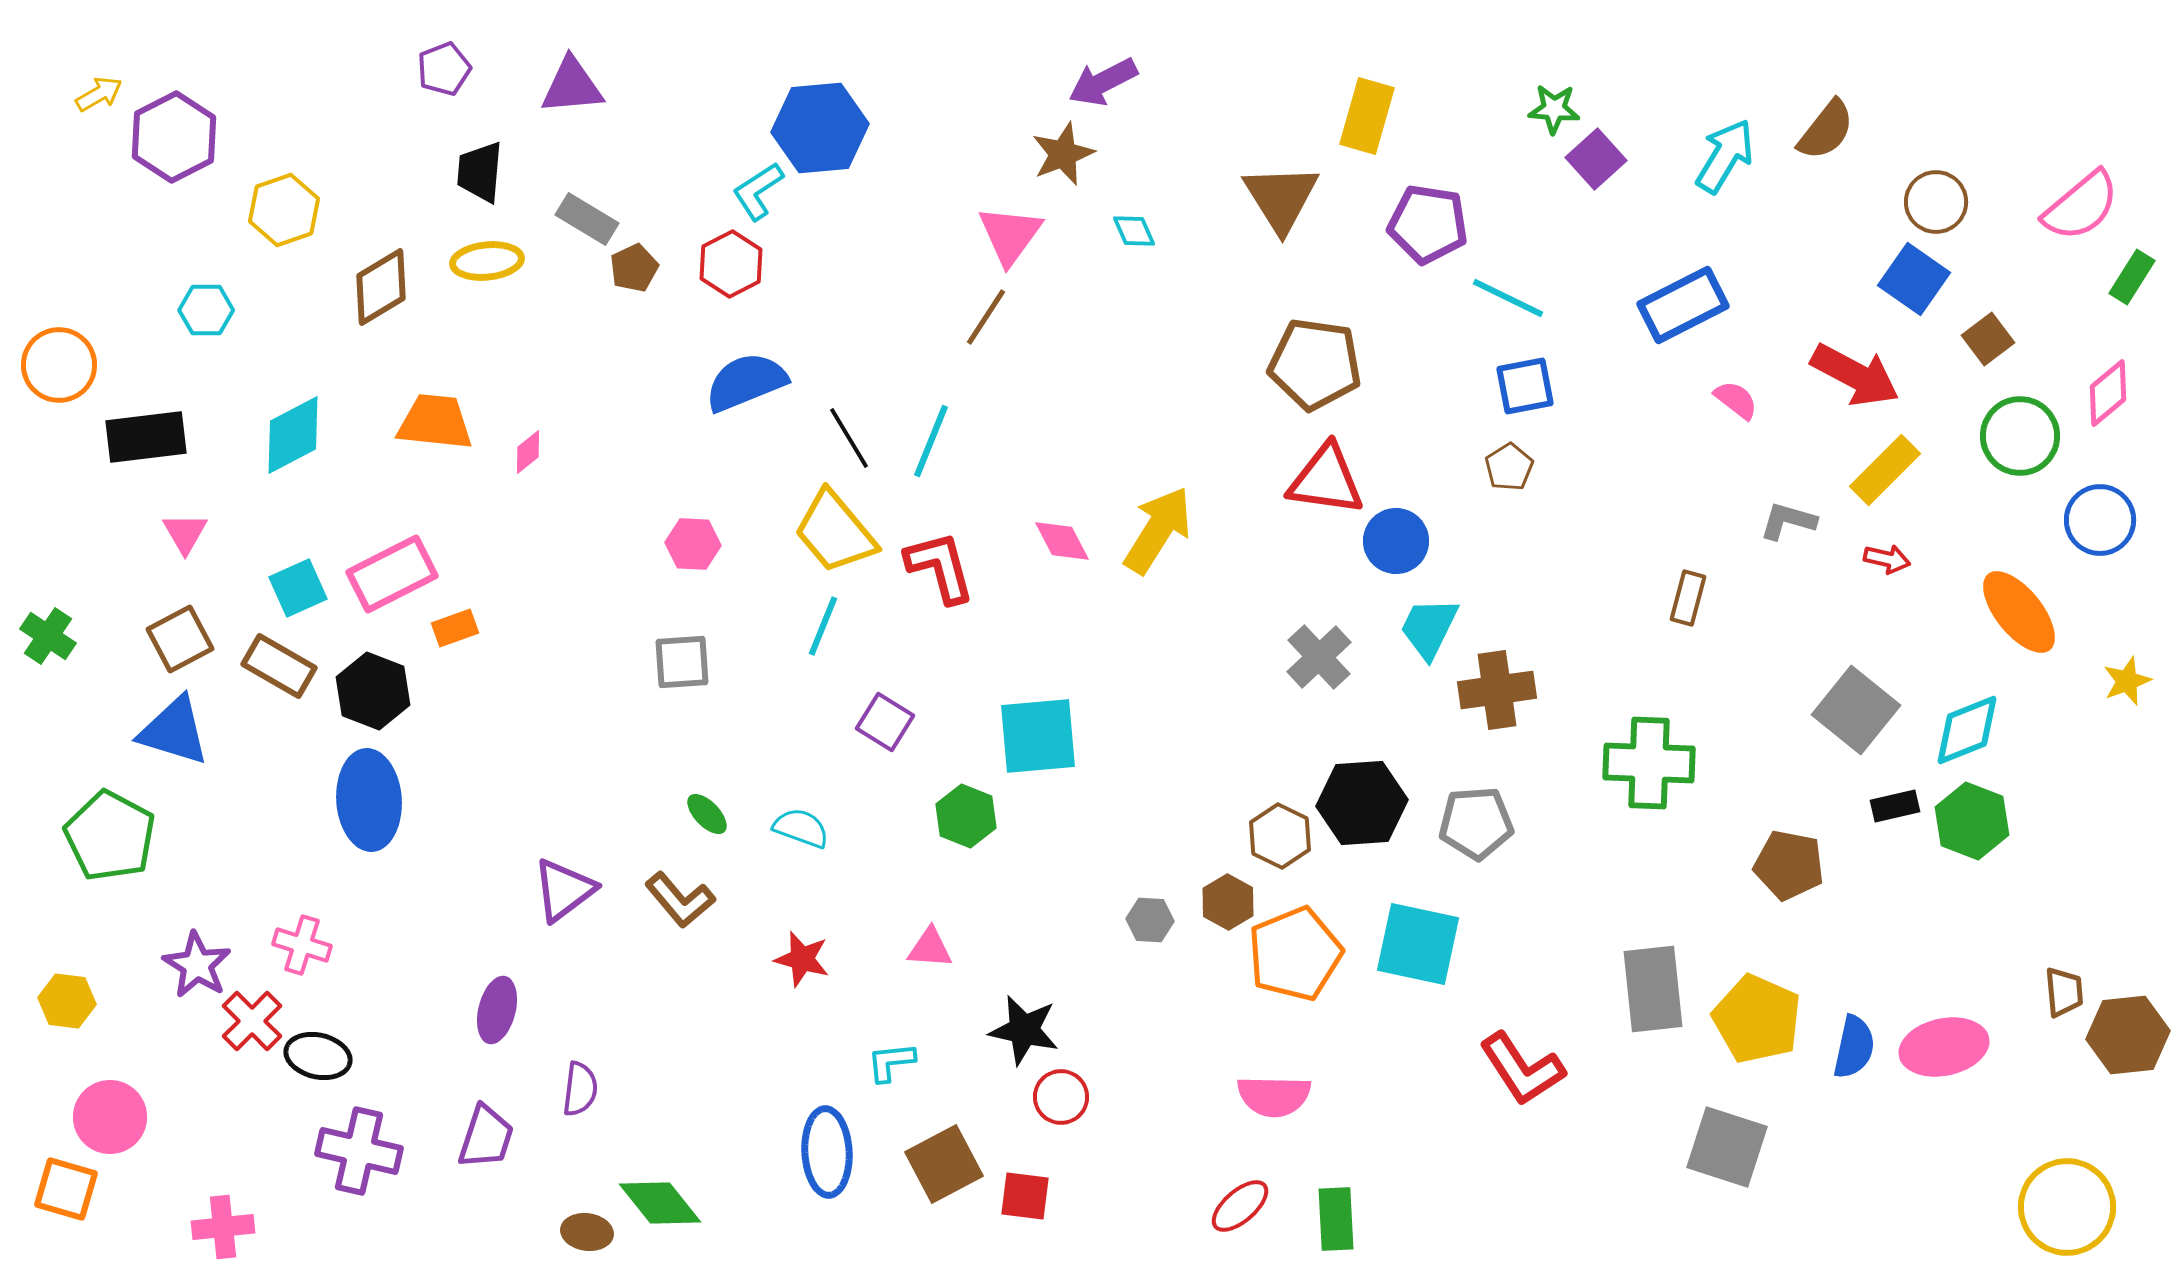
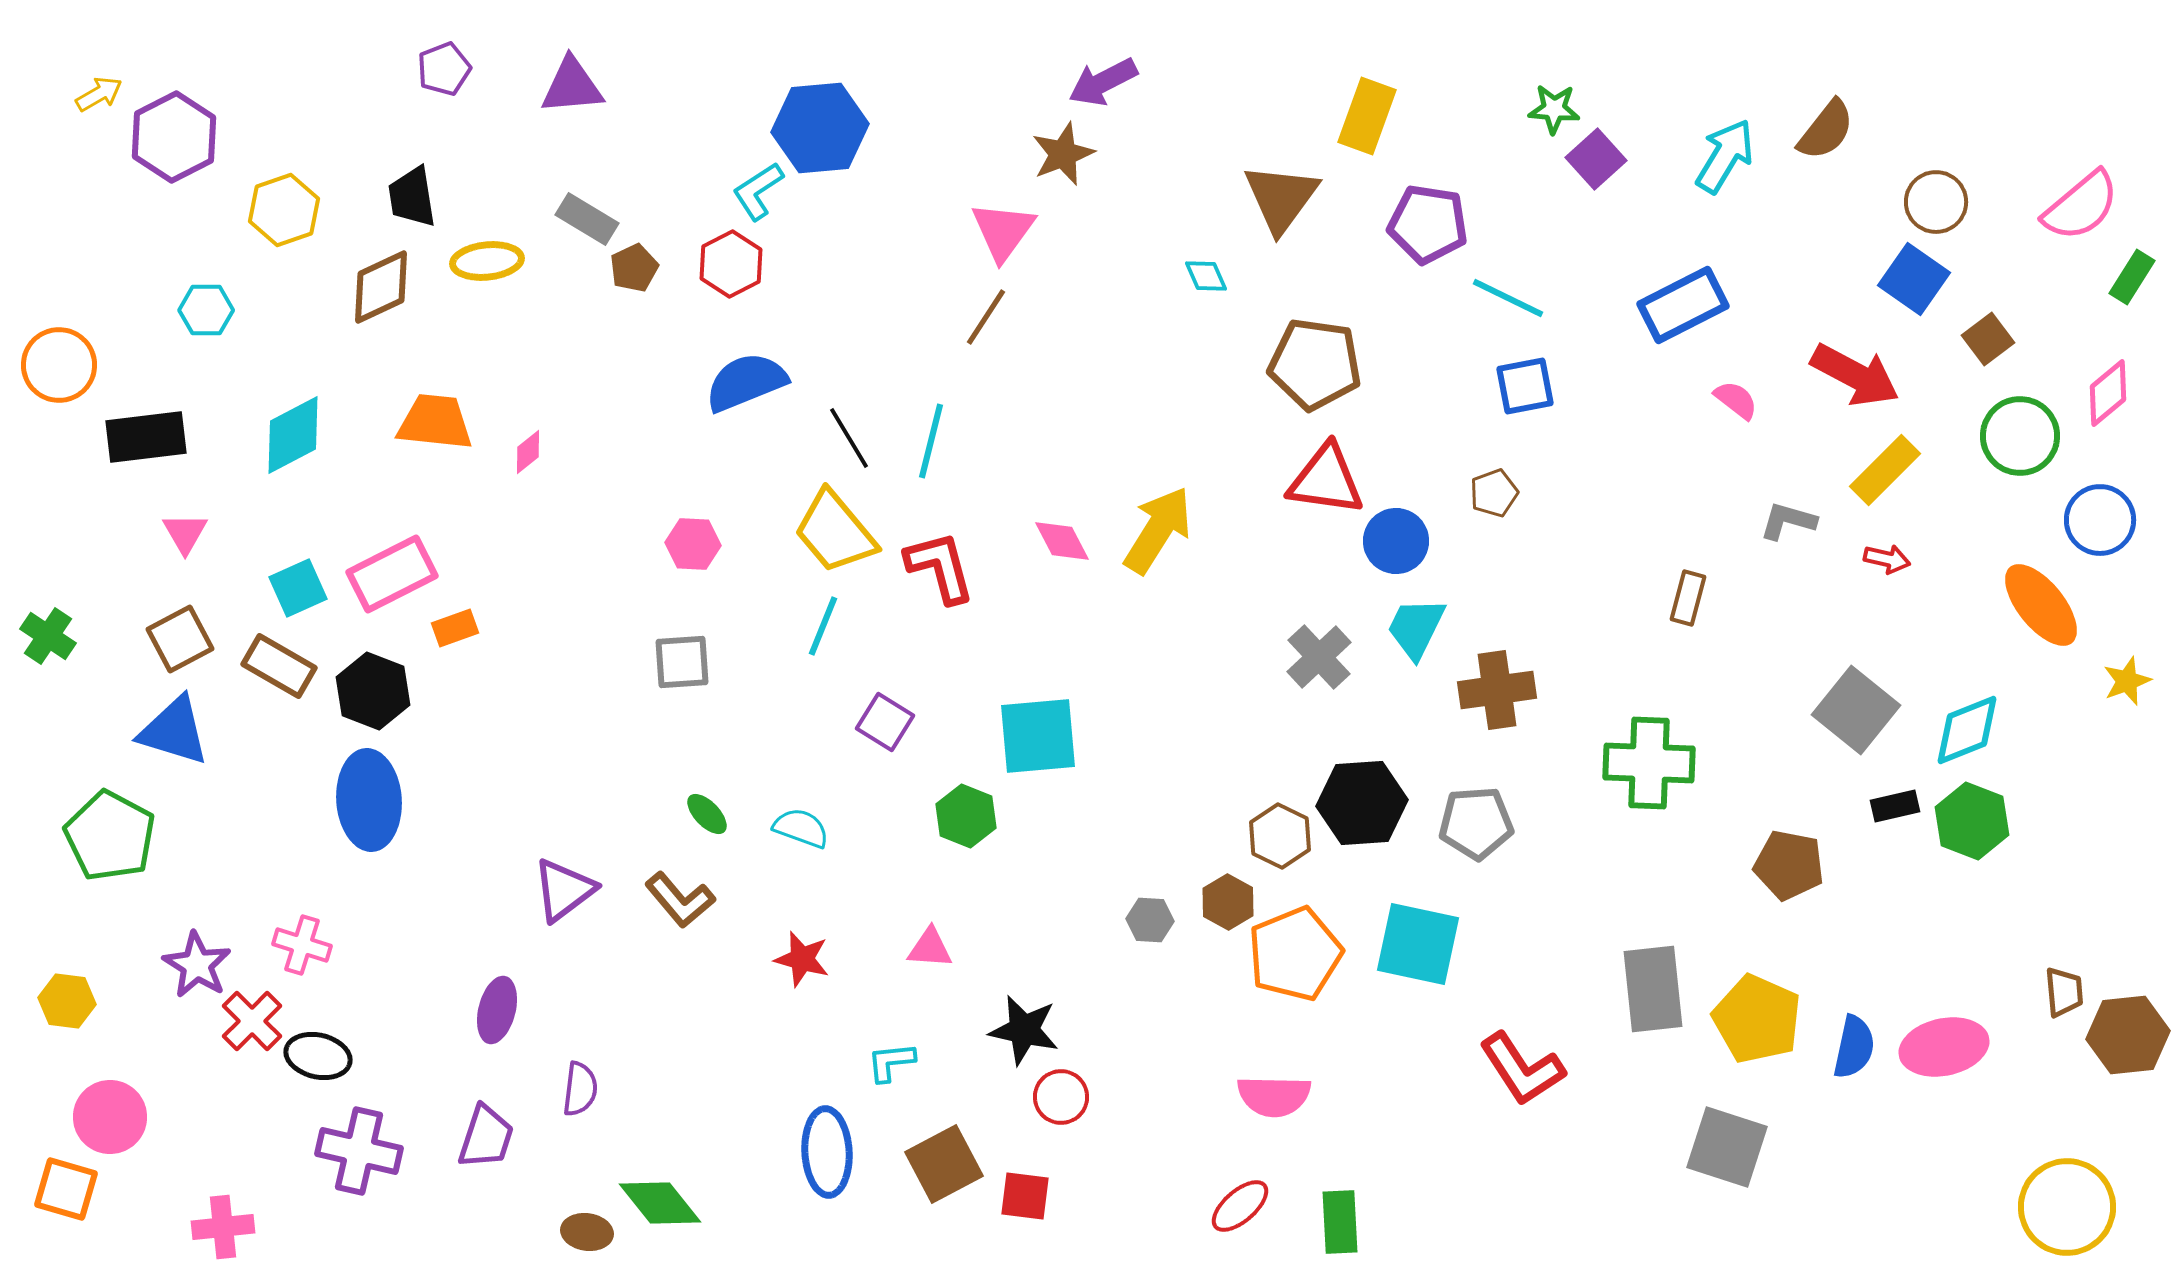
yellow rectangle at (1367, 116): rotated 4 degrees clockwise
black trapezoid at (480, 172): moved 68 px left, 25 px down; rotated 14 degrees counterclockwise
brown triangle at (1281, 198): rotated 8 degrees clockwise
cyan diamond at (1134, 231): moved 72 px right, 45 px down
pink triangle at (1010, 235): moved 7 px left, 4 px up
brown diamond at (381, 287): rotated 6 degrees clockwise
cyan line at (931, 441): rotated 8 degrees counterclockwise
brown pentagon at (1509, 467): moved 15 px left, 26 px down; rotated 12 degrees clockwise
orange ellipse at (2019, 612): moved 22 px right, 7 px up
cyan trapezoid at (1429, 628): moved 13 px left
green rectangle at (1336, 1219): moved 4 px right, 3 px down
